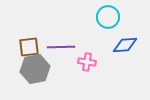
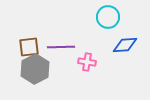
gray hexagon: rotated 16 degrees counterclockwise
